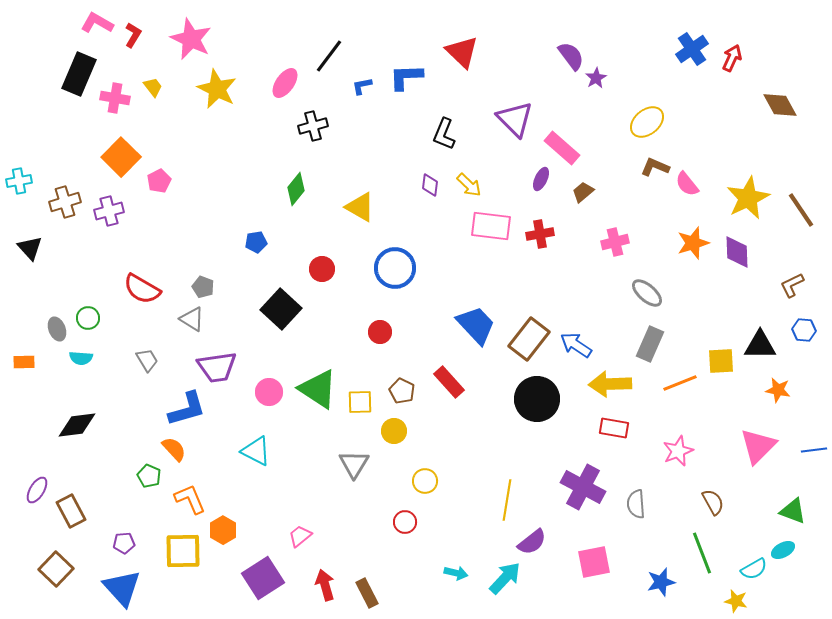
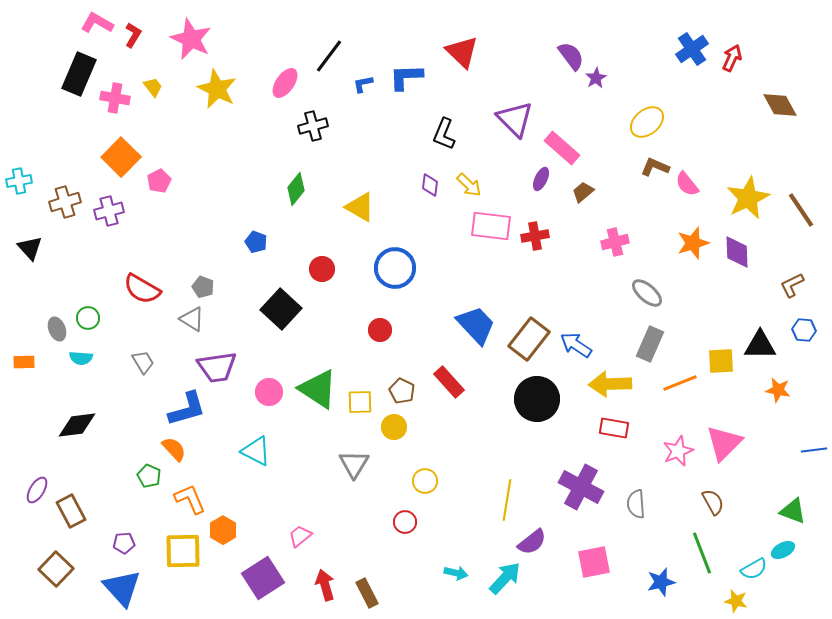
blue L-shape at (362, 86): moved 1 px right, 2 px up
red cross at (540, 234): moved 5 px left, 2 px down
blue pentagon at (256, 242): rotated 30 degrees clockwise
red circle at (380, 332): moved 2 px up
gray trapezoid at (147, 360): moved 4 px left, 2 px down
yellow circle at (394, 431): moved 4 px up
pink triangle at (758, 446): moved 34 px left, 3 px up
purple cross at (583, 487): moved 2 px left
